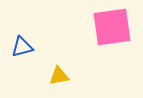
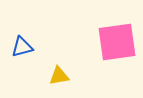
pink square: moved 5 px right, 15 px down
